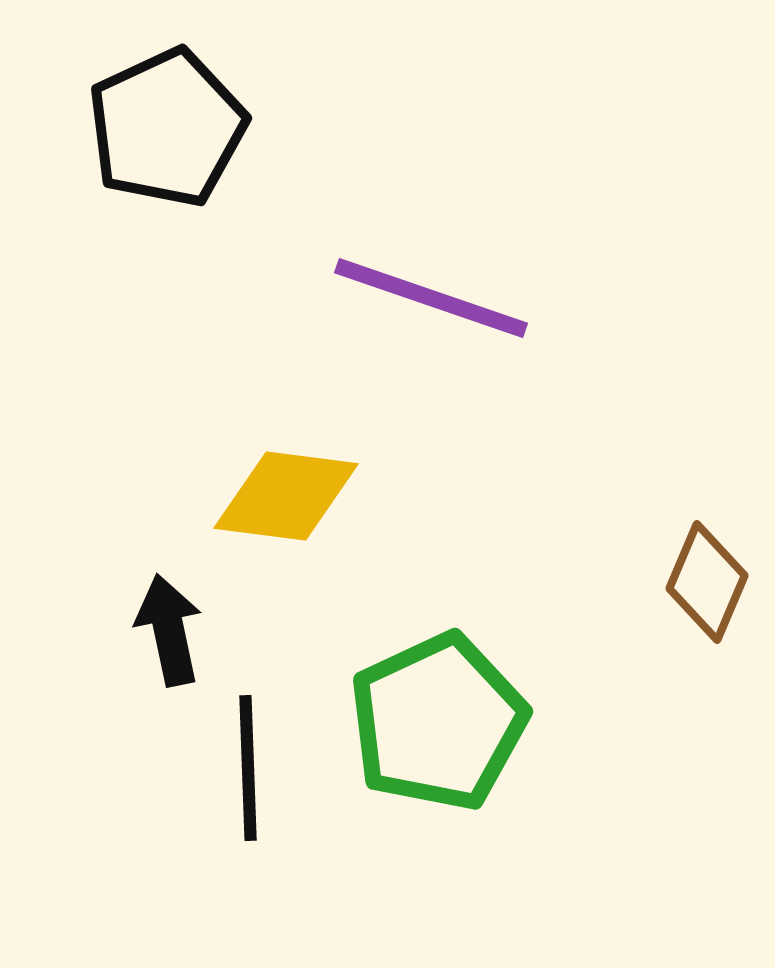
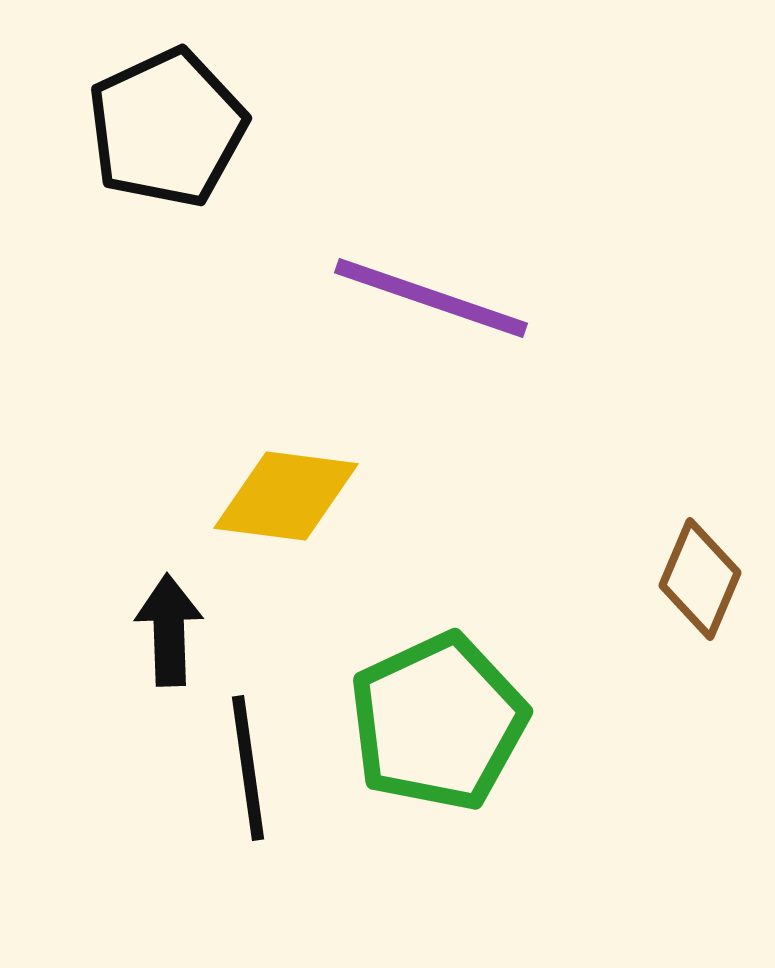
brown diamond: moved 7 px left, 3 px up
black arrow: rotated 10 degrees clockwise
black line: rotated 6 degrees counterclockwise
